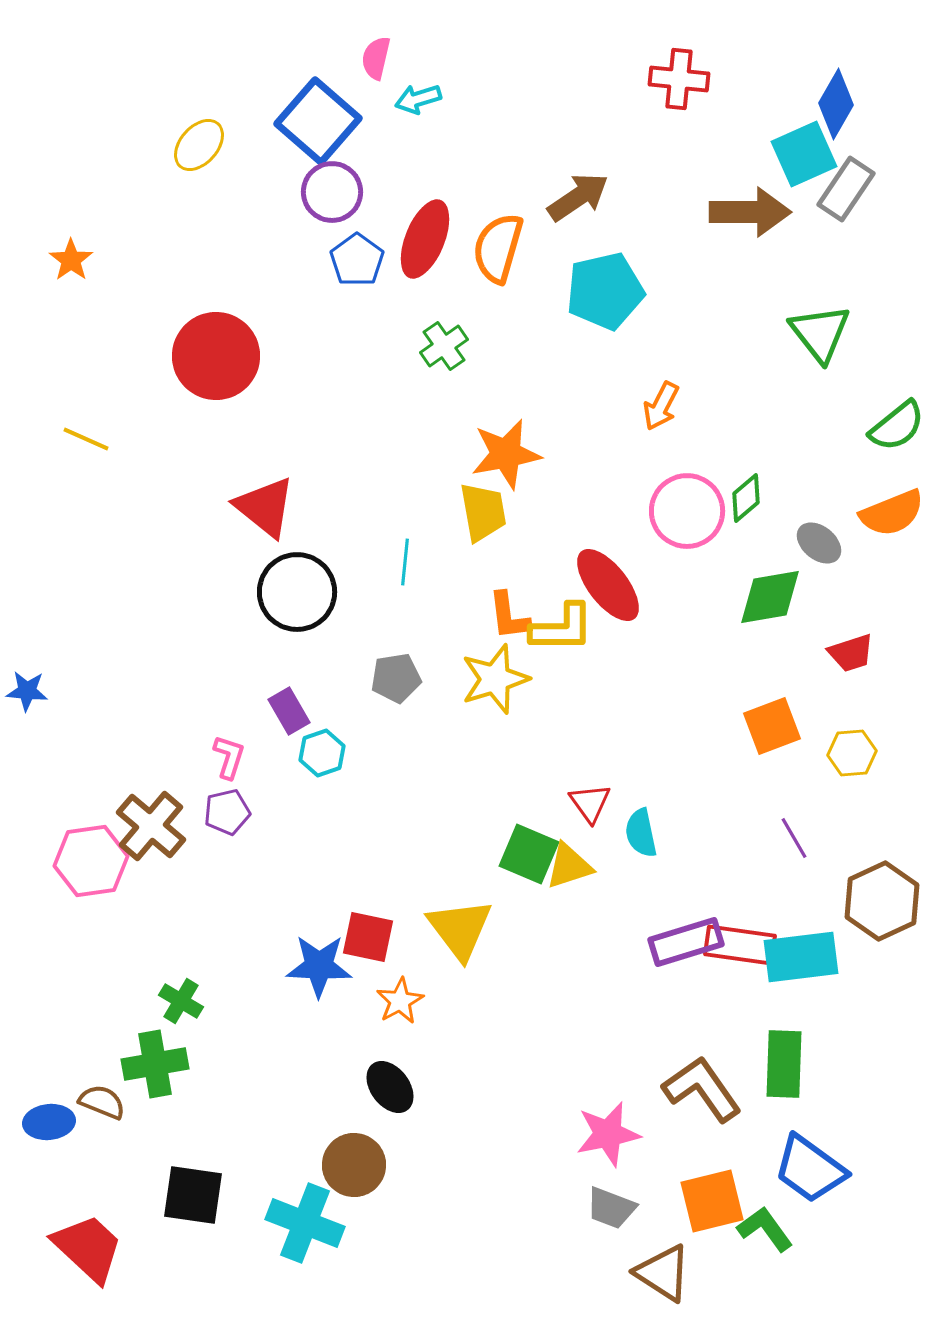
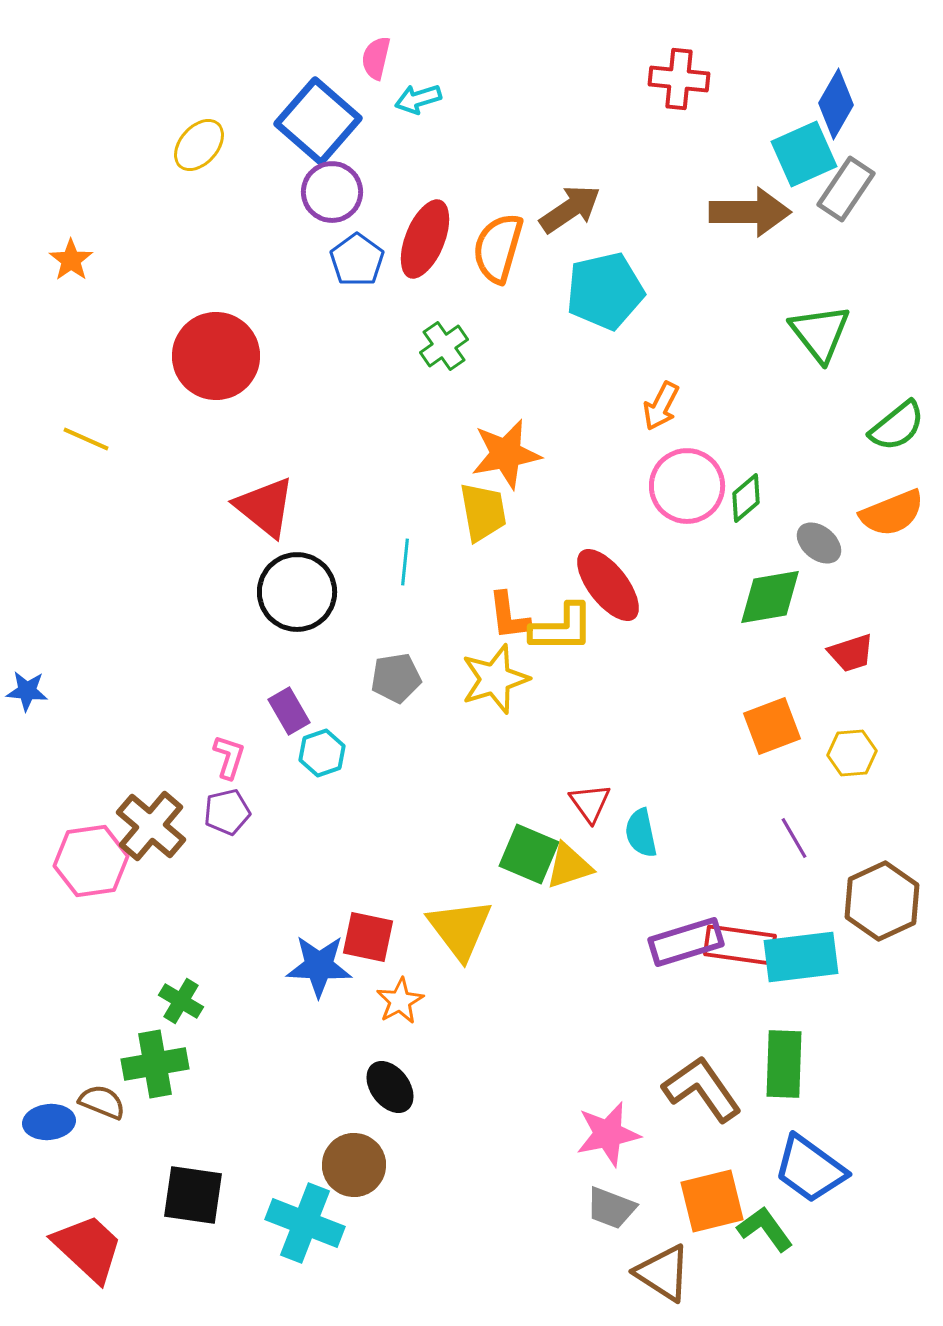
brown arrow at (578, 197): moved 8 px left, 12 px down
pink circle at (687, 511): moved 25 px up
